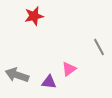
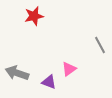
gray line: moved 1 px right, 2 px up
gray arrow: moved 2 px up
purple triangle: rotated 14 degrees clockwise
